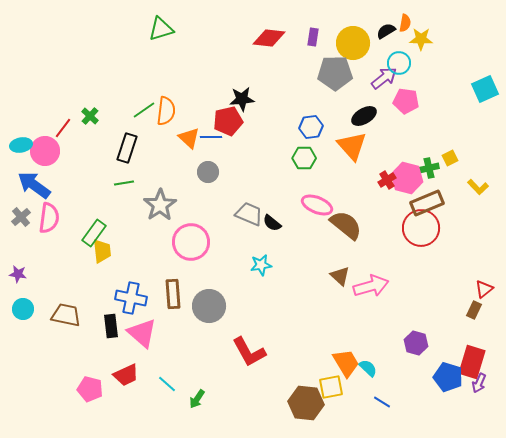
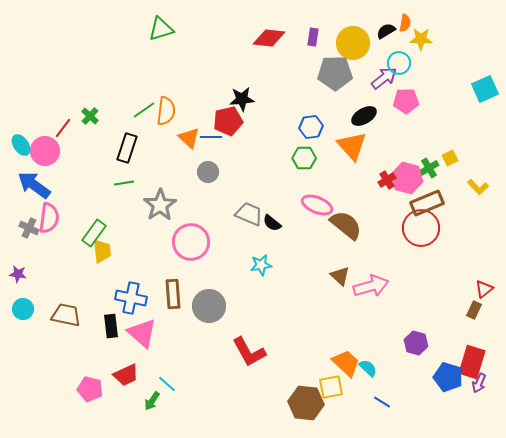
pink pentagon at (406, 101): rotated 10 degrees counterclockwise
cyan ellipse at (21, 145): rotated 65 degrees clockwise
green cross at (429, 168): rotated 18 degrees counterclockwise
gray cross at (21, 217): moved 8 px right, 11 px down; rotated 24 degrees counterclockwise
orange trapezoid at (346, 363): rotated 16 degrees counterclockwise
green arrow at (197, 399): moved 45 px left, 2 px down
